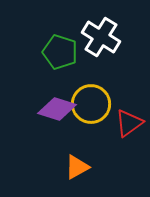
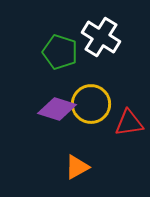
red triangle: rotated 28 degrees clockwise
